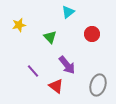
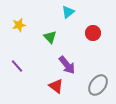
red circle: moved 1 px right, 1 px up
purple line: moved 16 px left, 5 px up
gray ellipse: rotated 20 degrees clockwise
